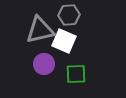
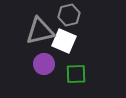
gray hexagon: rotated 10 degrees counterclockwise
gray triangle: moved 1 px down
